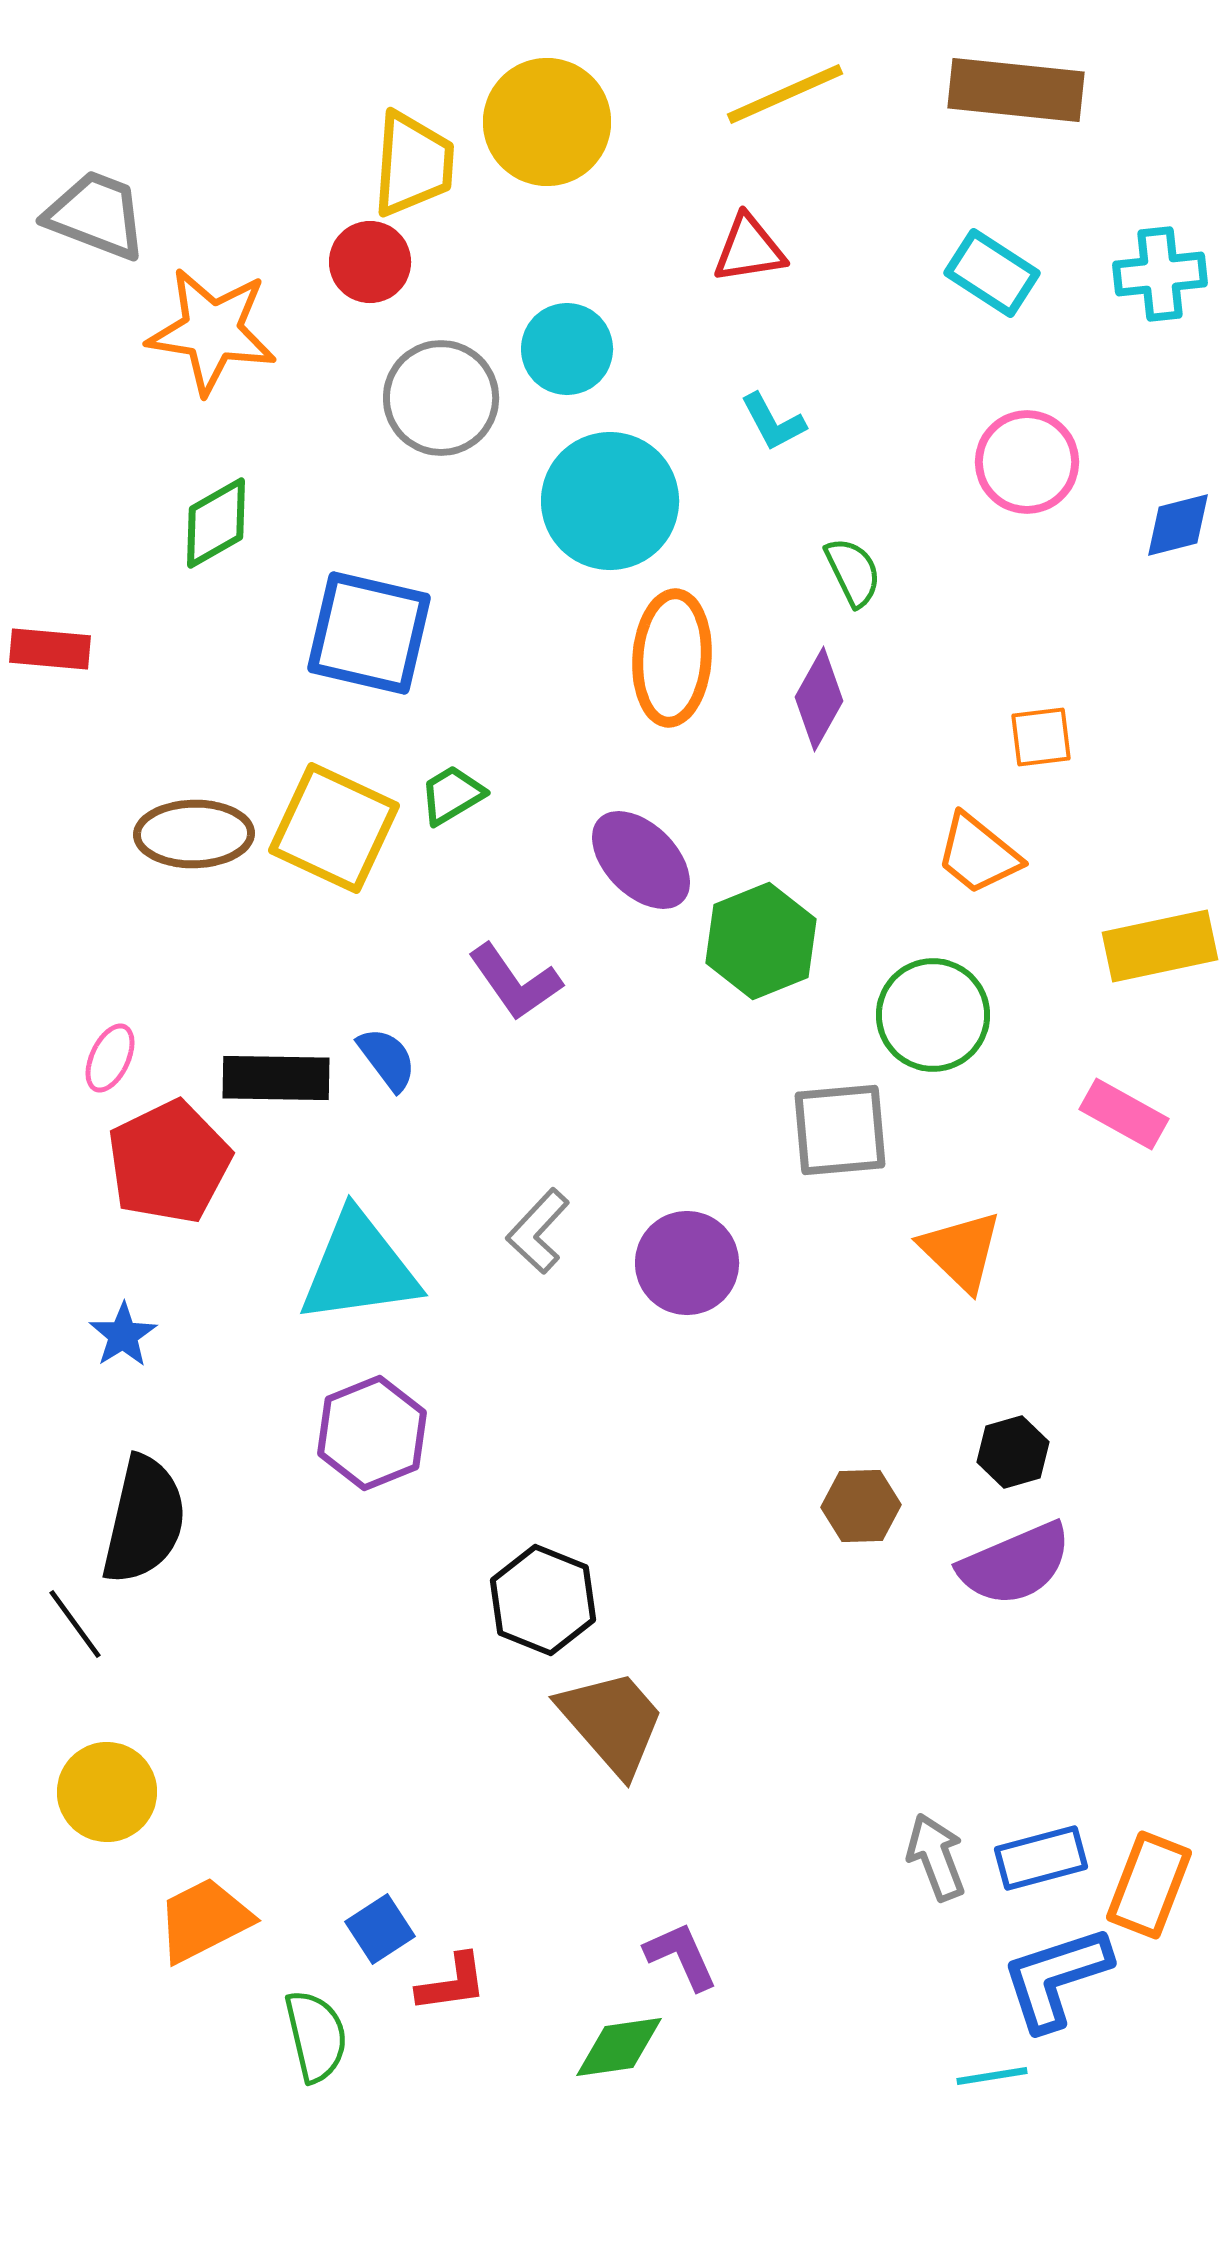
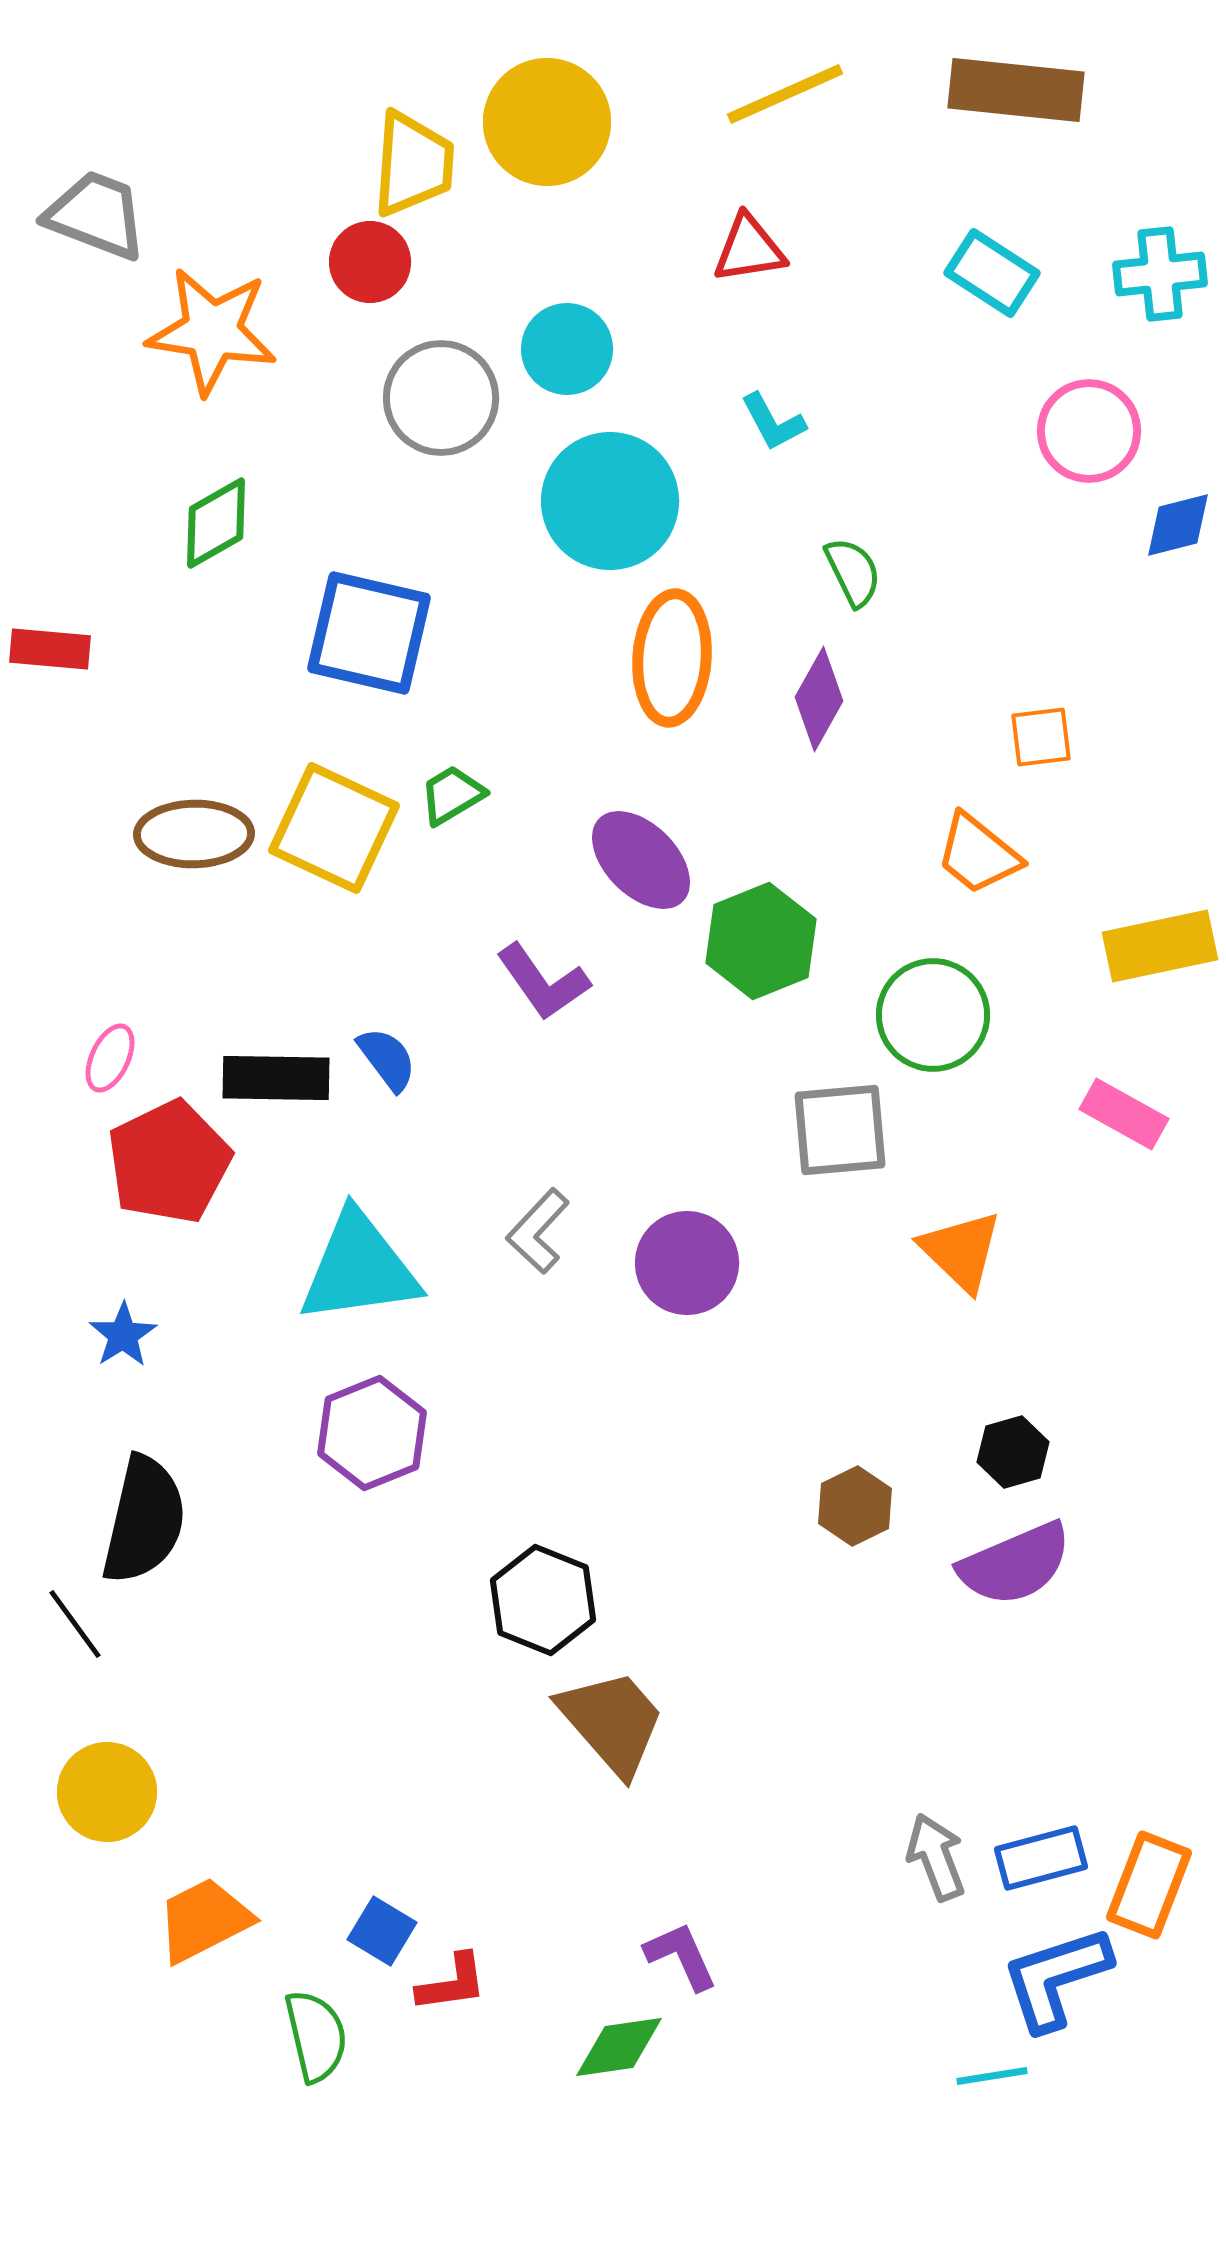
pink circle at (1027, 462): moved 62 px right, 31 px up
purple L-shape at (515, 982): moved 28 px right
brown hexagon at (861, 1506): moved 6 px left; rotated 24 degrees counterclockwise
blue square at (380, 1929): moved 2 px right, 2 px down; rotated 26 degrees counterclockwise
